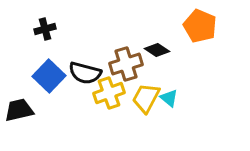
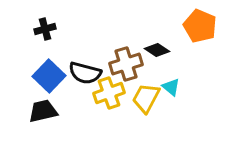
cyan triangle: moved 2 px right, 11 px up
black trapezoid: moved 24 px right, 1 px down
